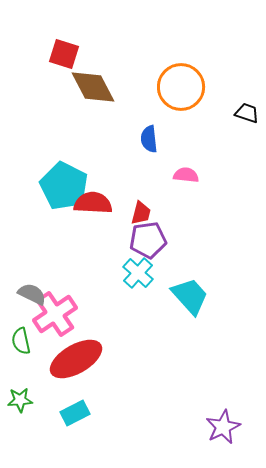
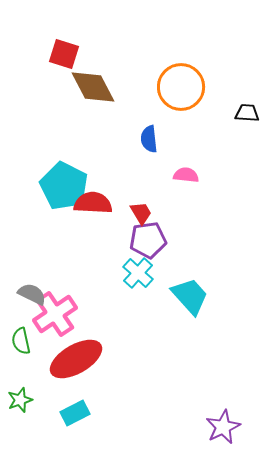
black trapezoid: rotated 15 degrees counterclockwise
red trapezoid: rotated 45 degrees counterclockwise
green star: rotated 15 degrees counterclockwise
